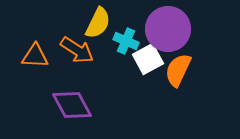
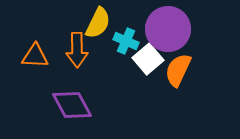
orange arrow: rotated 56 degrees clockwise
white square: rotated 12 degrees counterclockwise
